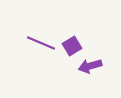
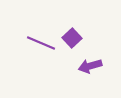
purple square: moved 8 px up; rotated 12 degrees counterclockwise
